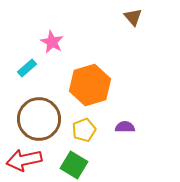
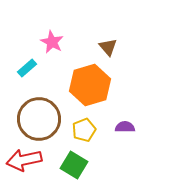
brown triangle: moved 25 px left, 30 px down
